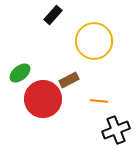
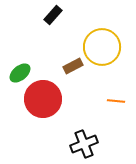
yellow circle: moved 8 px right, 6 px down
brown rectangle: moved 4 px right, 14 px up
orange line: moved 17 px right
black cross: moved 32 px left, 14 px down
